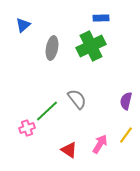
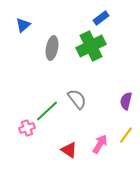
blue rectangle: rotated 35 degrees counterclockwise
